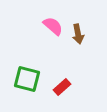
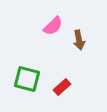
pink semicircle: rotated 95 degrees clockwise
brown arrow: moved 1 px right, 6 px down
